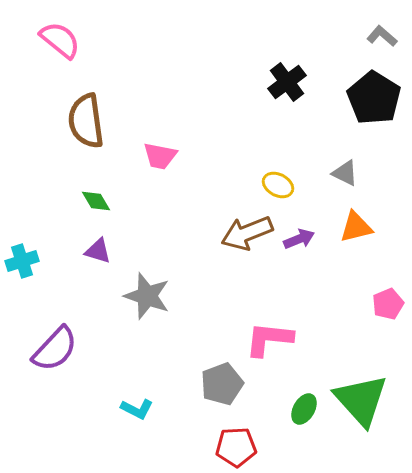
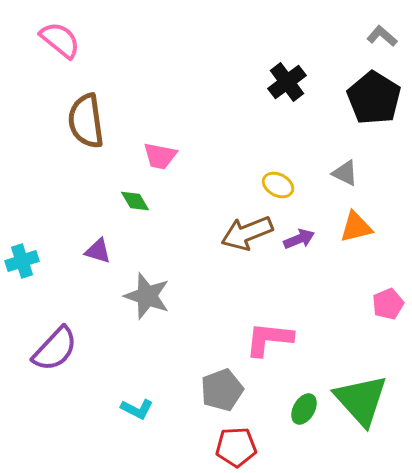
green diamond: moved 39 px right
gray pentagon: moved 6 px down
